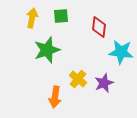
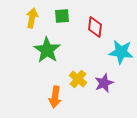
green square: moved 1 px right
red diamond: moved 4 px left
green star: rotated 20 degrees counterclockwise
